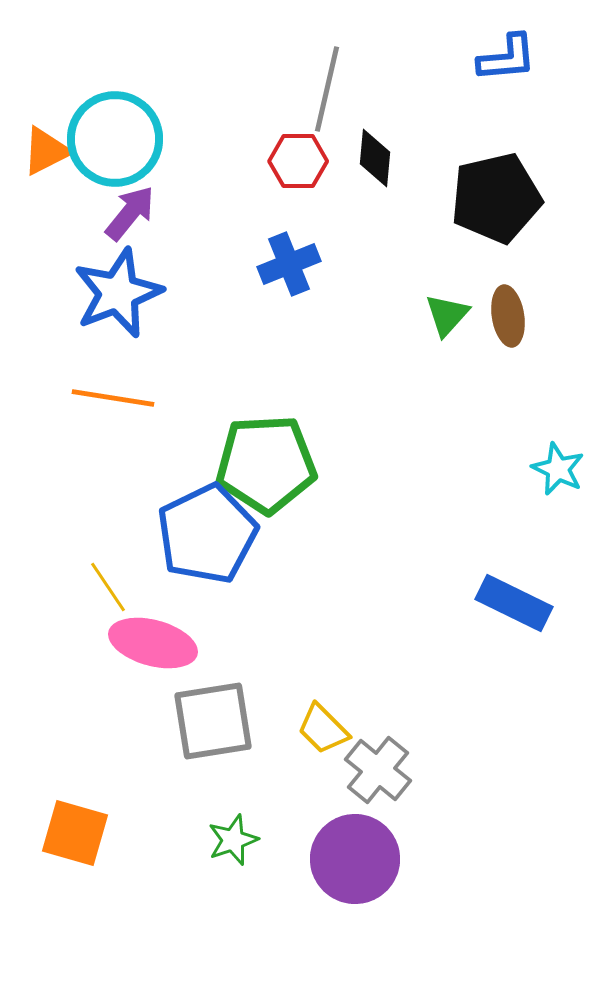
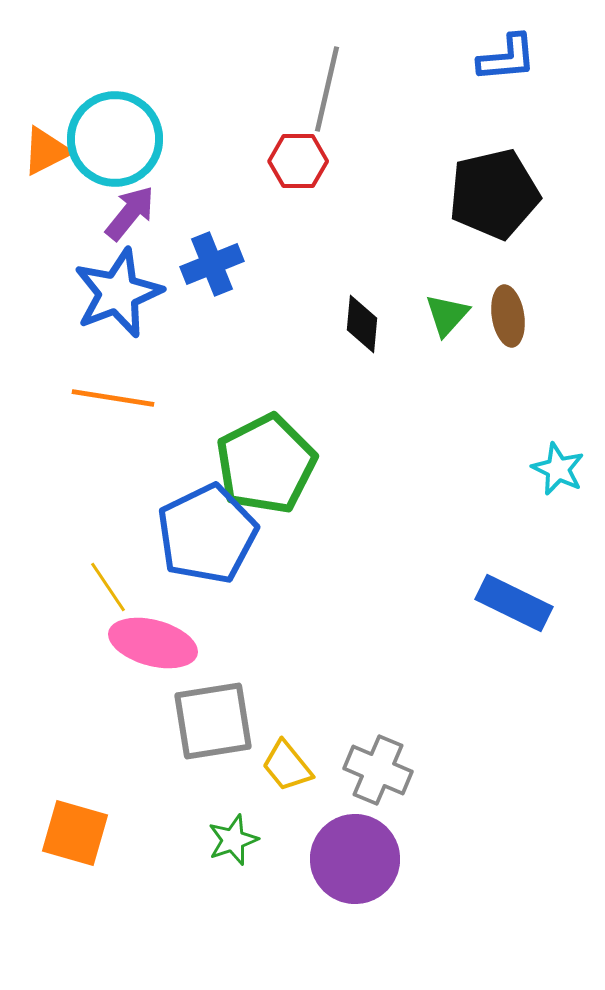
black diamond: moved 13 px left, 166 px down
black pentagon: moved 2 px left, 4 px up
blue cross: moved 77 px left
green pentagon: rotated 24 degrees counterclockwise
yellow trapezoid: moved 36 px left, 37 px down; rotated 6 degrees clockwise
gray cross: rotated 16 degrees counterclockwise
